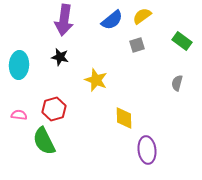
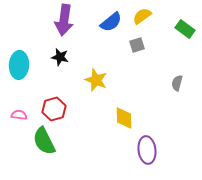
blue semicircle: moved 1 px left, 2 px down
green rectangle: moved 3 px right, 12 px up
